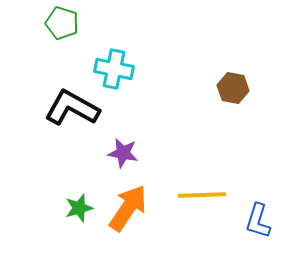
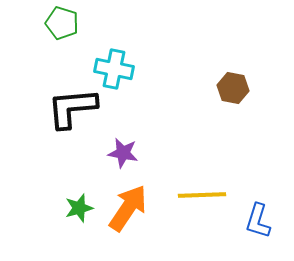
black L-shape: rotated 34 degrees counterclockwise
